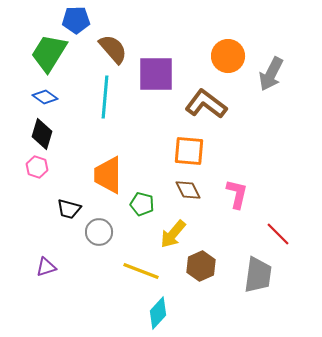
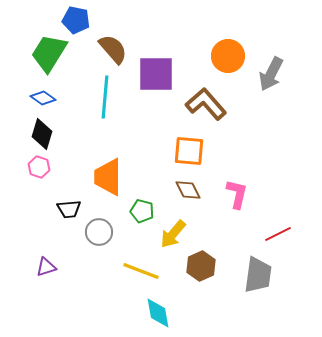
blue pentagon: rotated 12 degrees clockwise
blue diamond: moved 2 px left, 1 px down
brown L-shape: rotated 12 degrees clockwise
pink hexagon: moved 2 px right
orange trapezoid: moved 2 px down
green pentagon: moved 7 px down
black trapezoid: rotated 20 degrees counterclockwise
red line: rotated 72 degrees counterclockwise
cyan diamond: rotated 52 degrees counterclockwise
